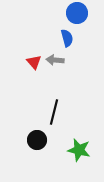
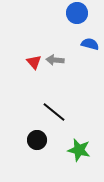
blue semicircle: moved 23 px right, 6 px down; rotated 60 degrees counterclockwise
black line: rotated 65 degrees counterclockwise
